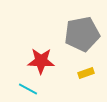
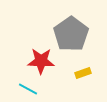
gray pentagon: moved 11 px left; rotated 24 degrees counterclockwise
yellow rectangle: moved 3 px left
